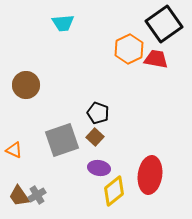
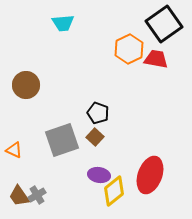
purple ellipse: moved 7 px down
red ellipse: rotated 12 degrees clockwise
